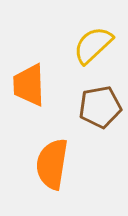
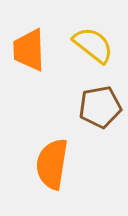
yellow semicircle: rotated 81 degrees clockwise
orange trapezoid: moved 35 px up
